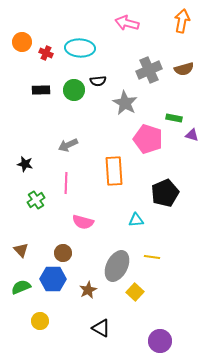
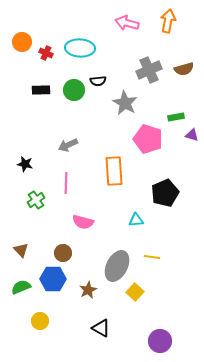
orange arrow: moved 14 px left
green rectangle: moved 2 px right, 1 px up; rotated 21 degrees counterclockwise
